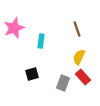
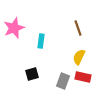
brown line: moved 1 px right, 1 px up
red rectangle: rotated 35 degrees counterclockwise
gray rectangle: moved 2 px up
